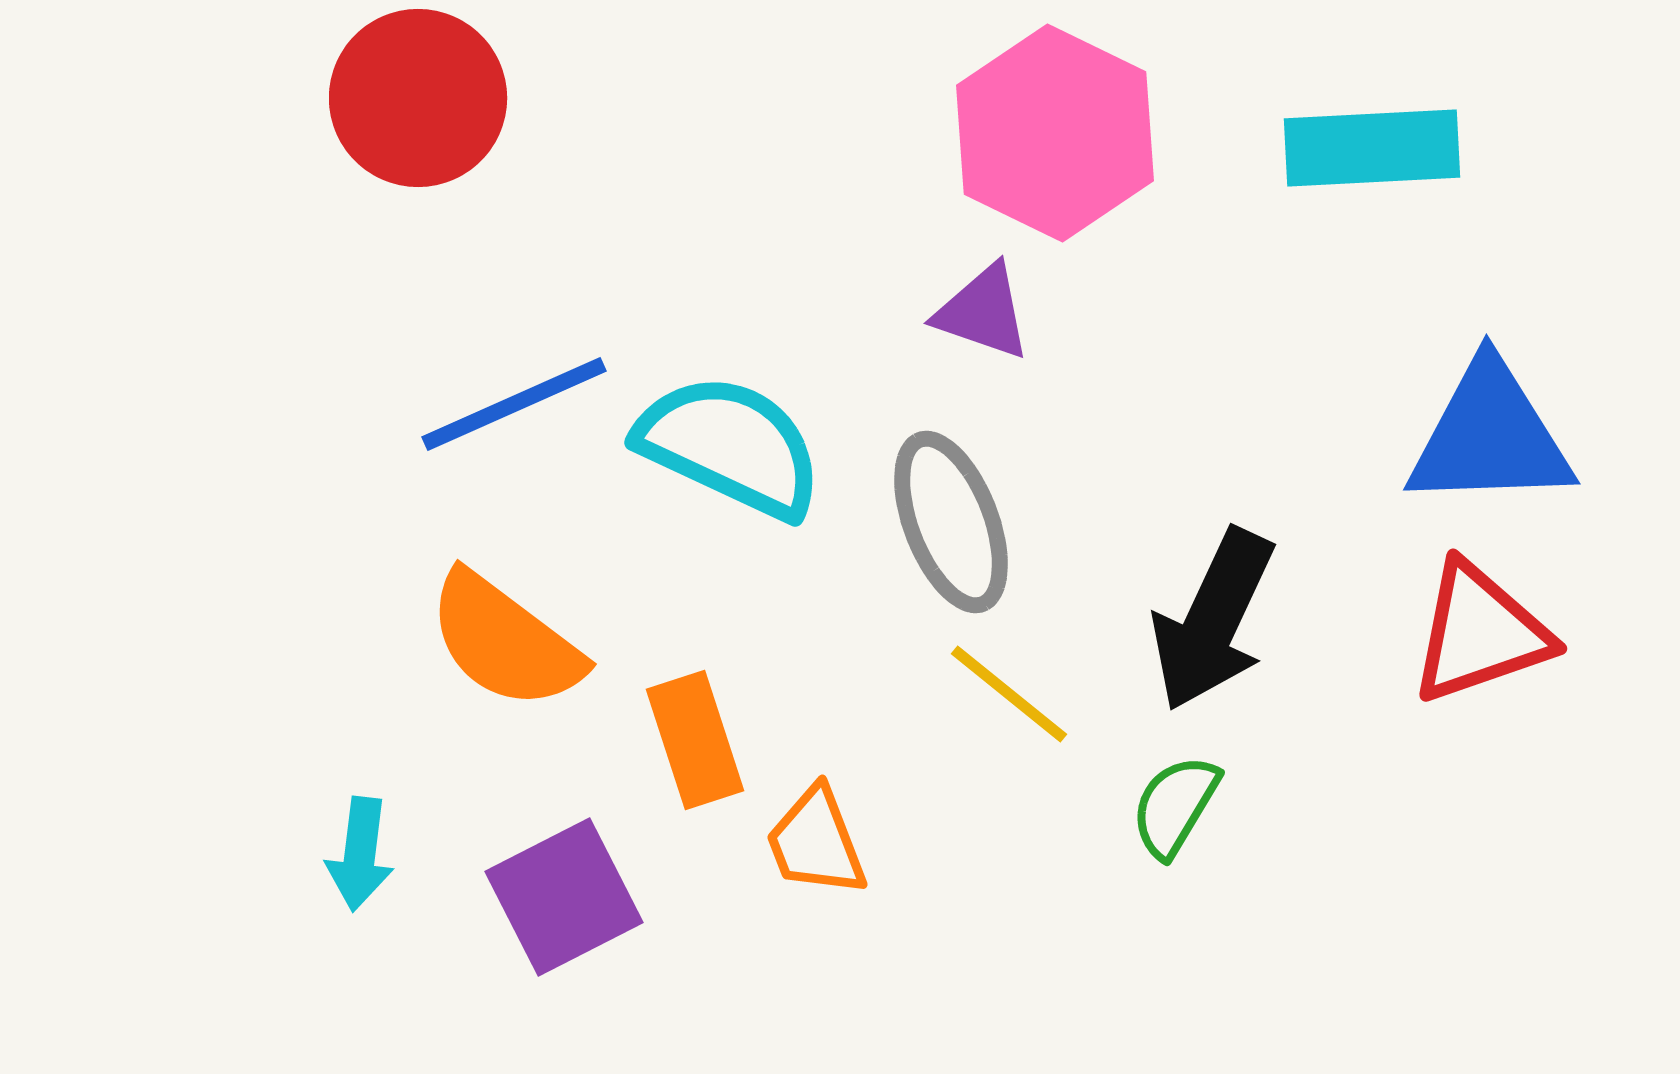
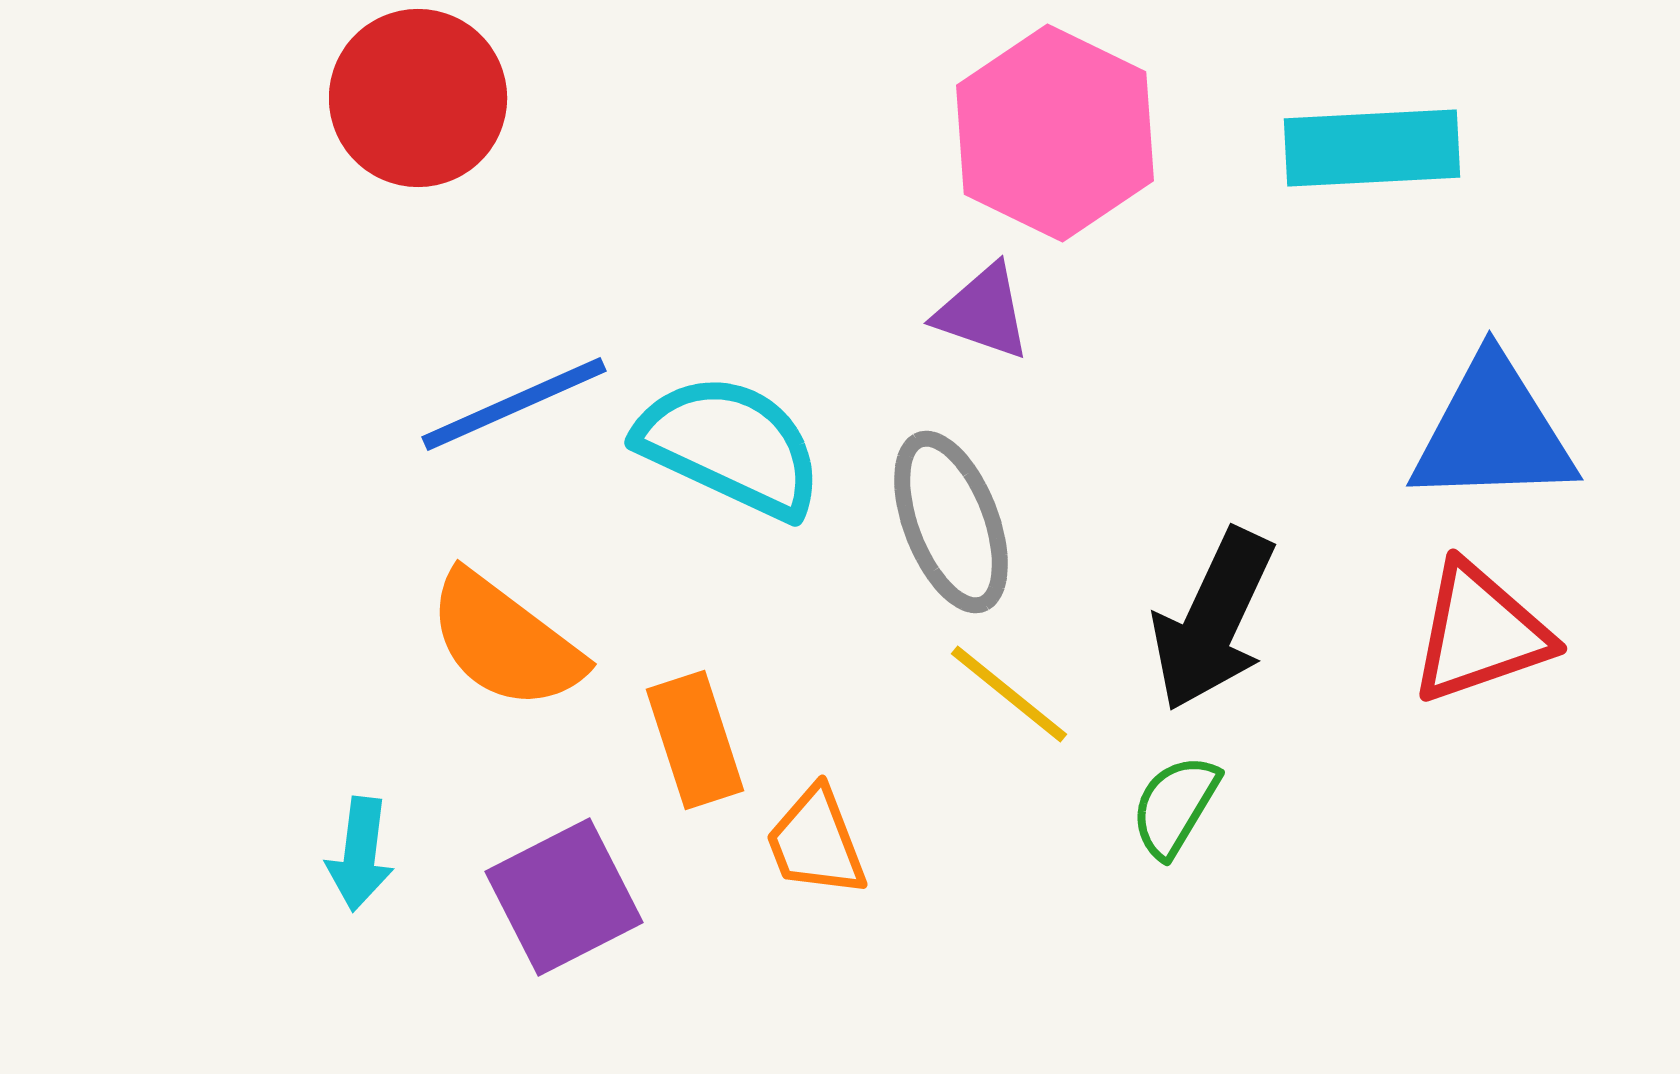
blue triangle: moved 3 px right, 4 px up
